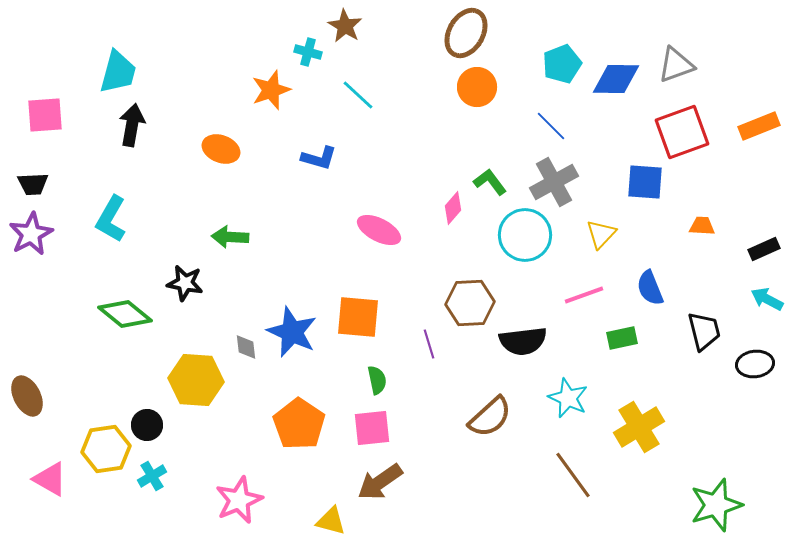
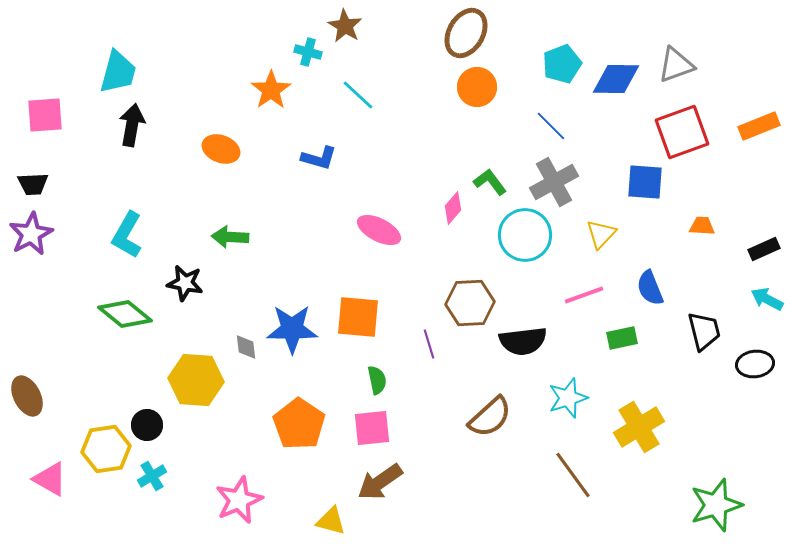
orange star at (271, 90): rotated 15 degrees counterclockwise
cyan L-shape at (111, 219): moved 16 px right, 16 px down
blue star at (292, 332): moved 3 px up; rotated 24 degrees counterclockwise
cyan star at (568, 398): rotated 30 degrees clockwise
